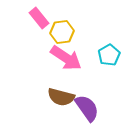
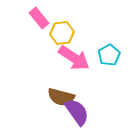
yellow hexagon: moved 1 px down
pink arrow: moved 8 px right
purple semicircle: moved 10 px left, 4 px down
